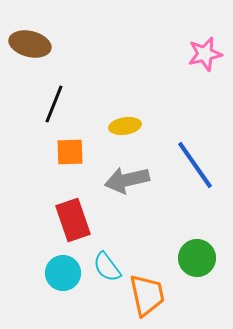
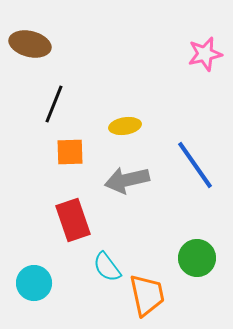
cyan circle: moved 29 px left, 10 px down
